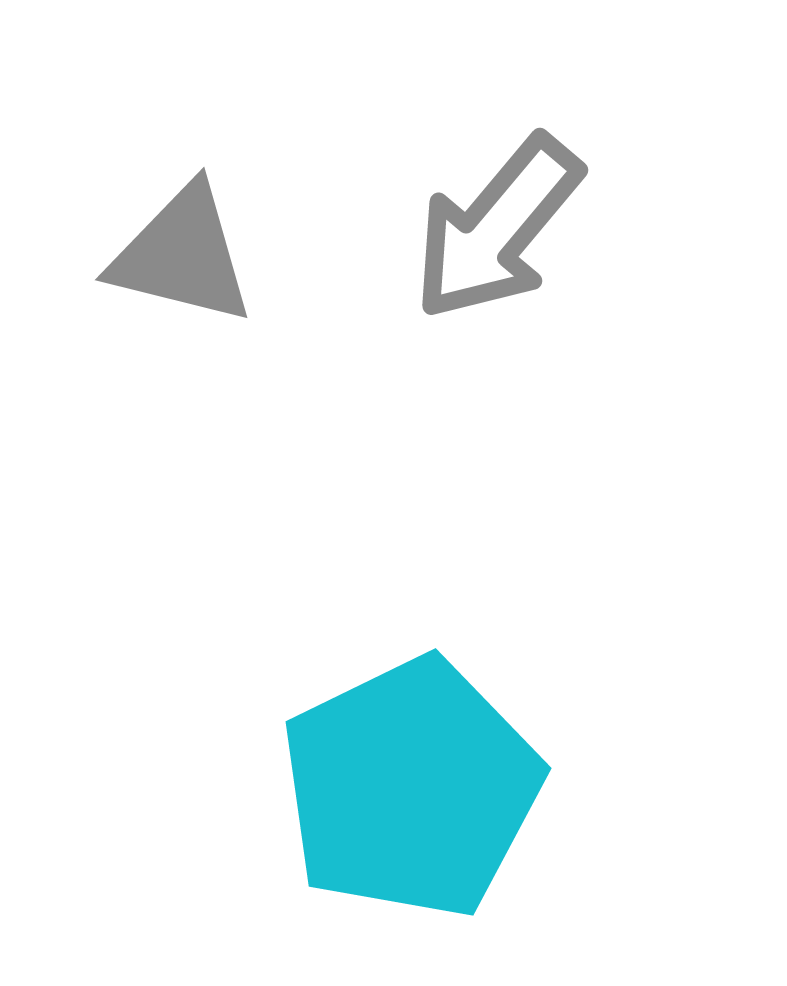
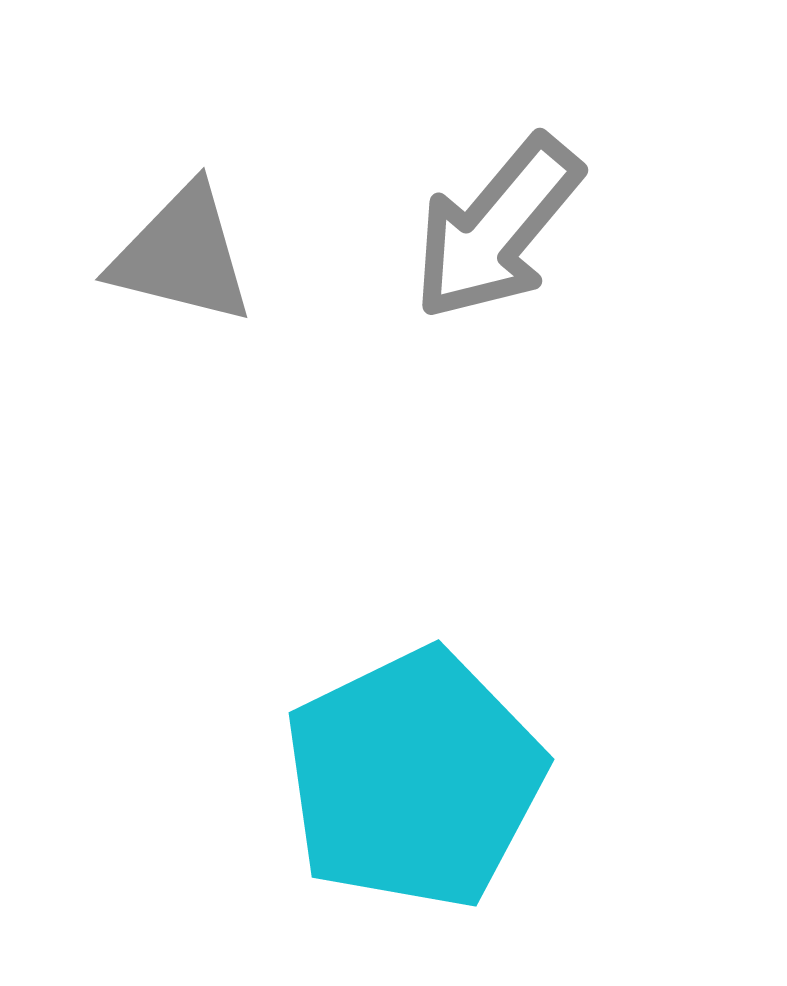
cyan pentagon: moved 3 px right, 9 px up
